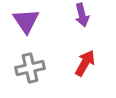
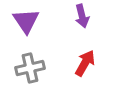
purple arrow: moved 1 px down
